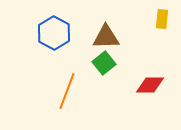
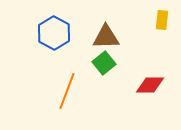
yellow rectangle: moved 1 px down
